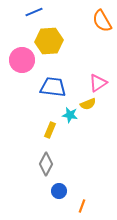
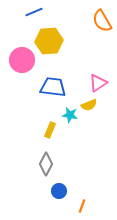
yellow semicircle: moved 1 px right, 1 px down
